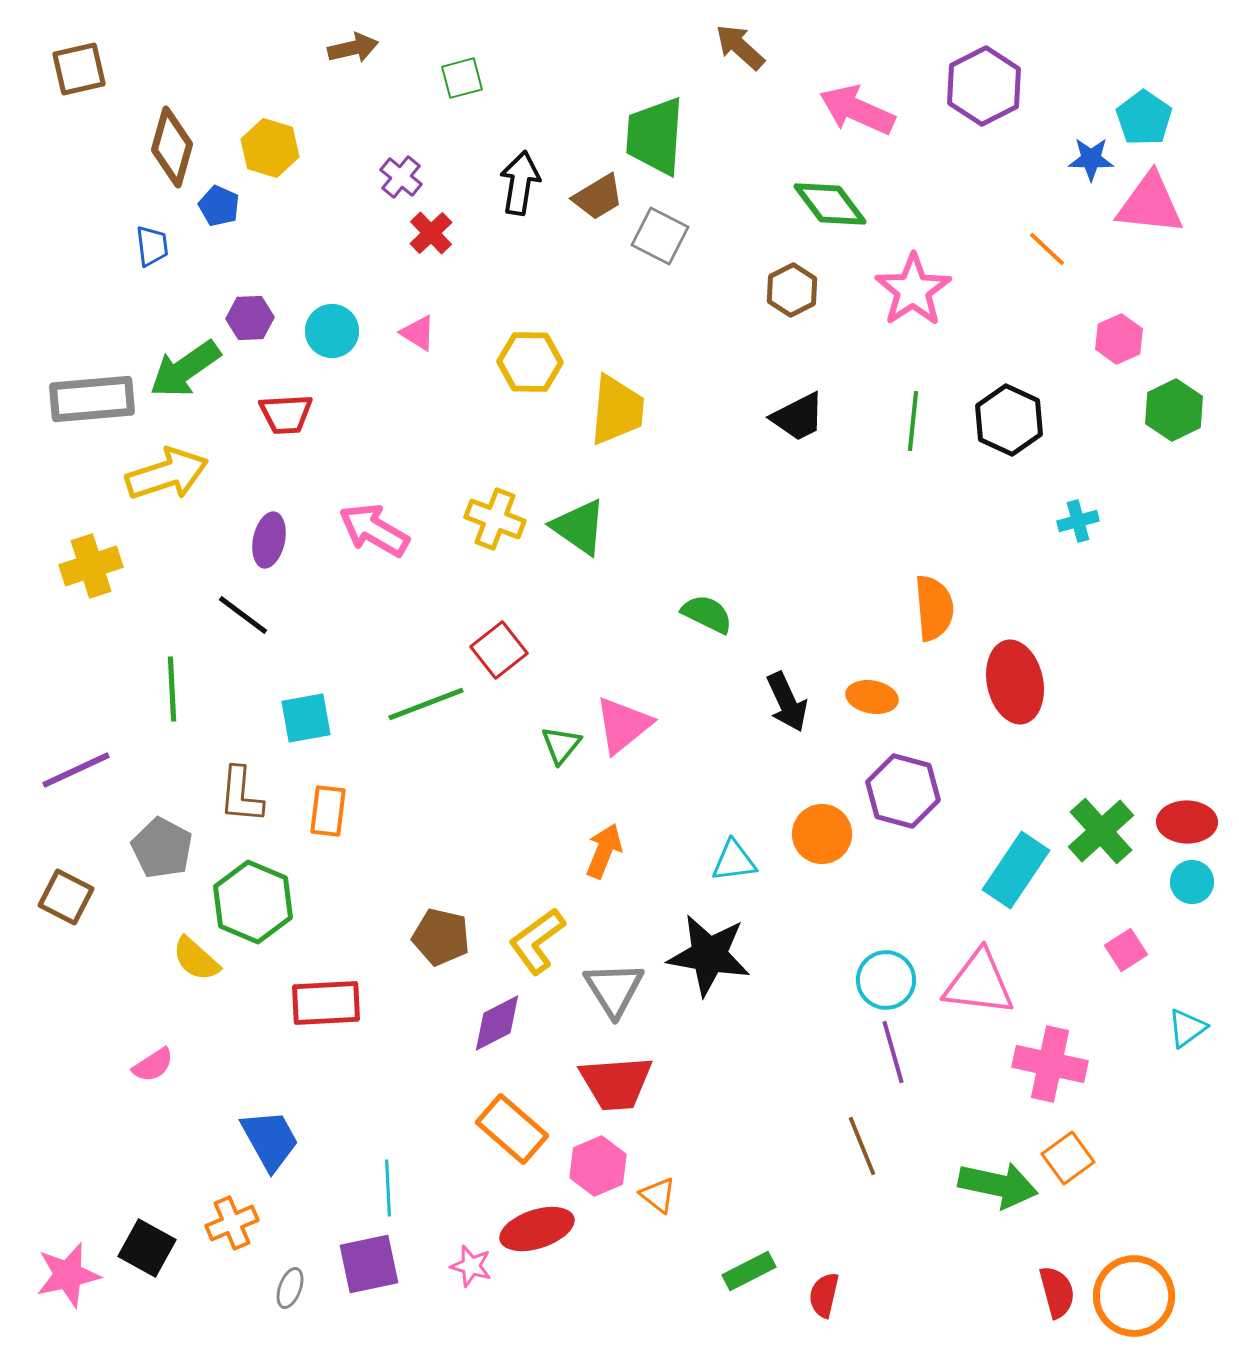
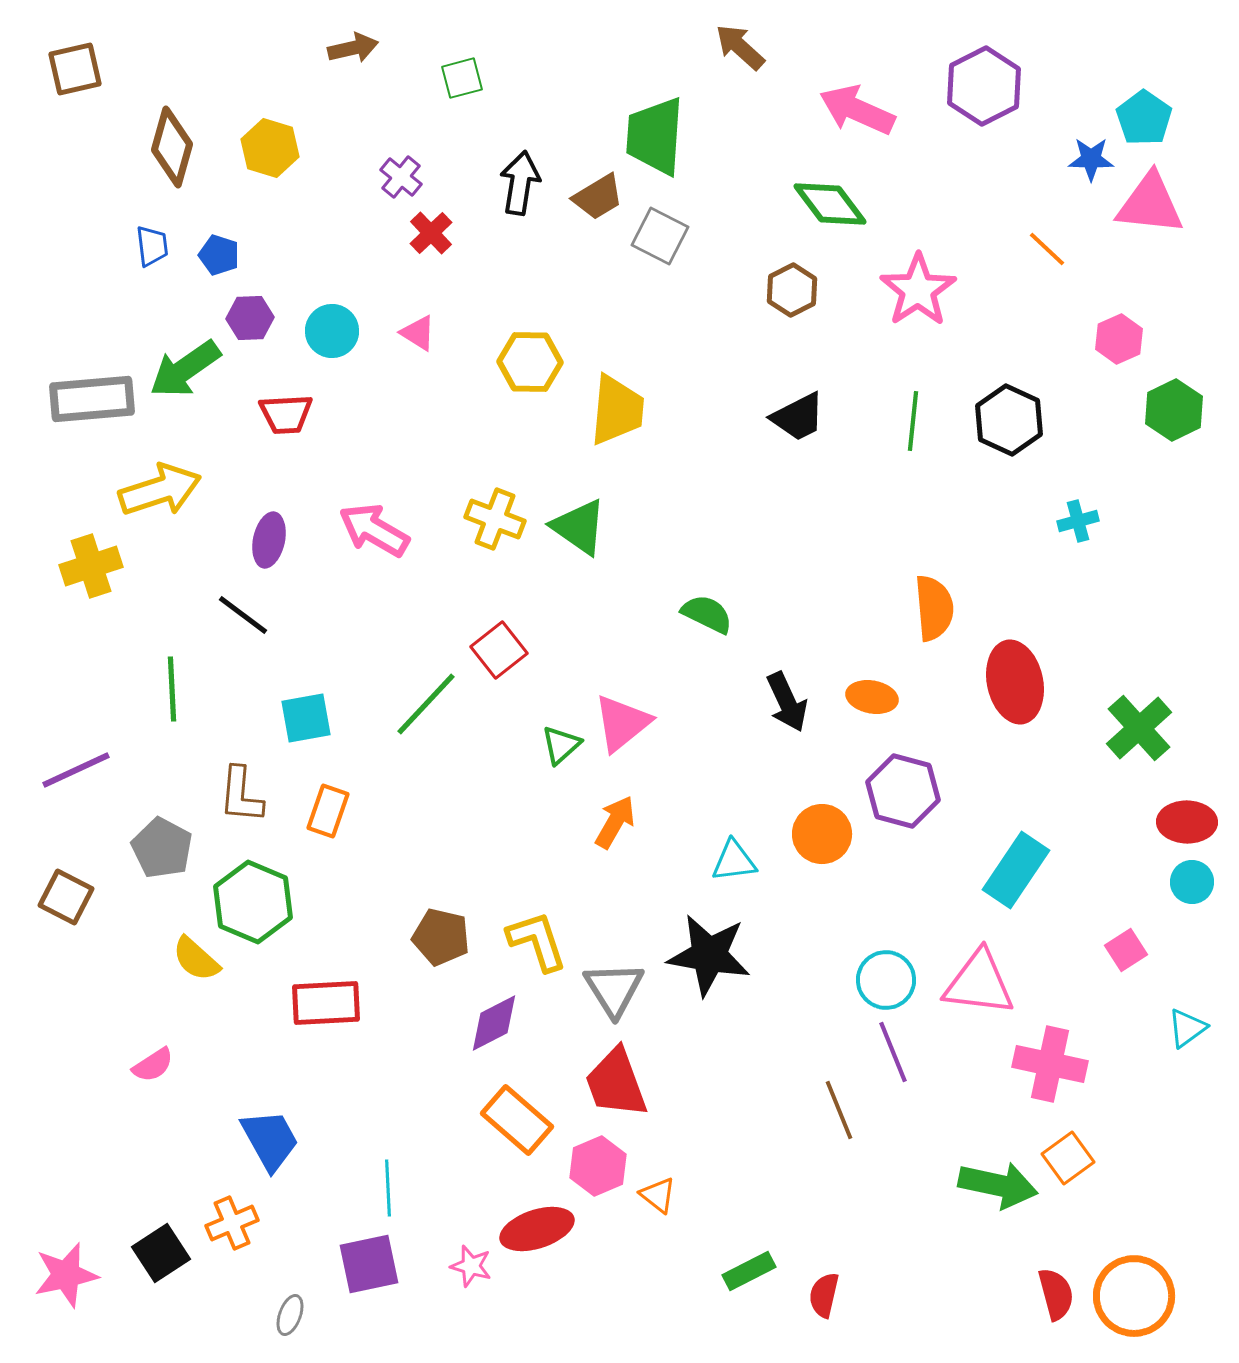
brown square at (79, 69): moved 4 px left
blue pentagon at (219, 206): moved 49 px down; rotated 6 degrees counterclockwise
pink star at (913, 290): moved 5 px right
yellow arrow at (167, 474): moved 7 px left, 16 px down
green line at (426, 704): rotated 26 degrees counterclockwise
pink triangle at (623, 725): moved 1 px left, 2 px up
green triangle at (561, 745): rotated 9 degrees clockwise
orange rectangle at (328, 811): rotated 12 degrees clockwise
green cross at (1101, 831): moved 38 px right, 103 px up
orange arrow at (604, 851): moved 11 px right, 29 px up; rotated 8 degrees clockwise
yellow L-shape at (537, 941): rotated 108 degrees clockwise
purple diamond at (497, 1023): moved 3 px left
purple line at (893, 1052): rotated 6 degrees counterclockwise
red trapezoid at (616, 1083): rotated 74 degrees clockwise
orange rectangle at (512, 1129): moved 5 px right, 9 px up
brown line at (862, 1146): moved 23 px left, 36 px up
black square at (147, 1248): moved 14 px right, 5 px down; rotated 28 degrees clockwise
pink star at (68, 1275): moved 2 px left
gray ellipse at (290, 1288): moved 27 px down
red semicircle at (1057, 1292): moved 1 px left, 2 px down
